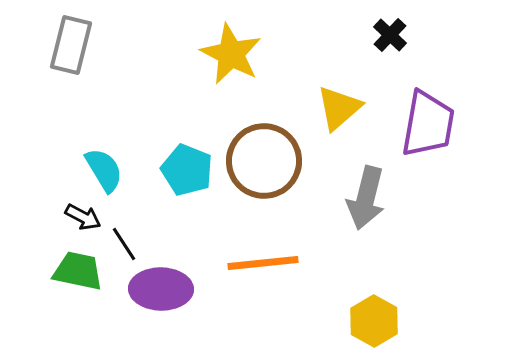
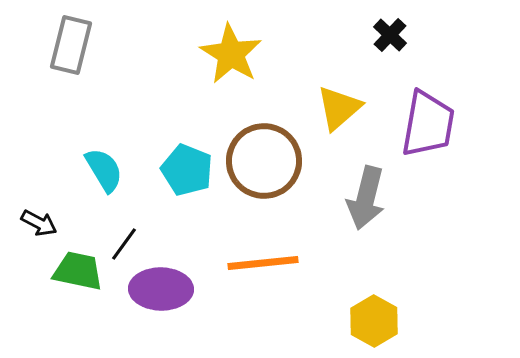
yellow star: rotated 4 degrees clockwise
black arrow: moved 44 px left, 6 px down
black line: rotated 69 degrees clockwise
